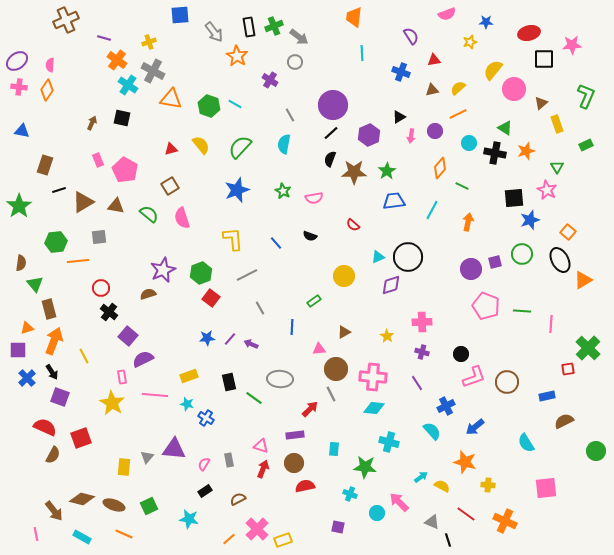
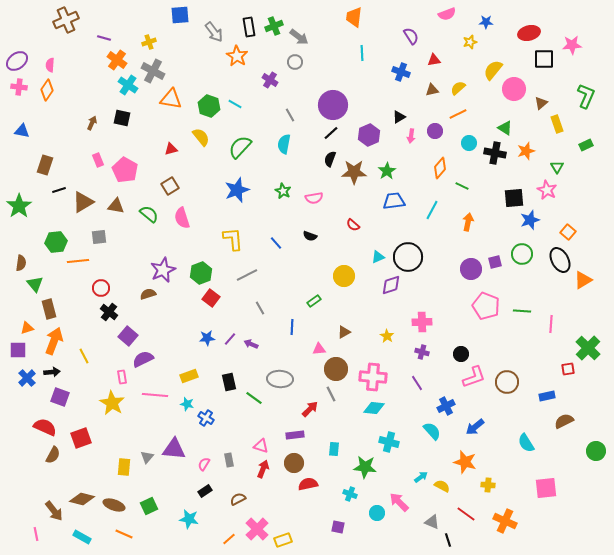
yellow semicircle at (201, 145): moved 8 px up
black arrow at (52, 372): rotated 63 degrees counterclockwise
red semicircle at (305, 486): moved 3 px right, 2 px up
